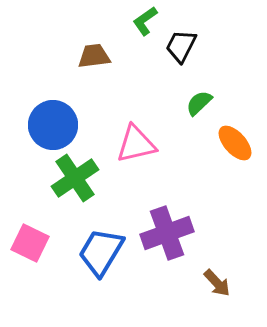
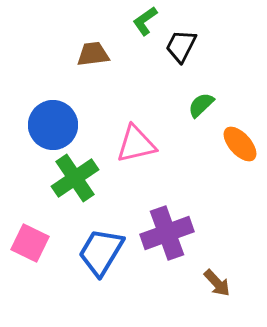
brown trapezoid: moved 1 px left, 2 px up
green semicircle: moved 2 px right, 2 px down
orange ellipse: moved 5 px right, 1 px down
